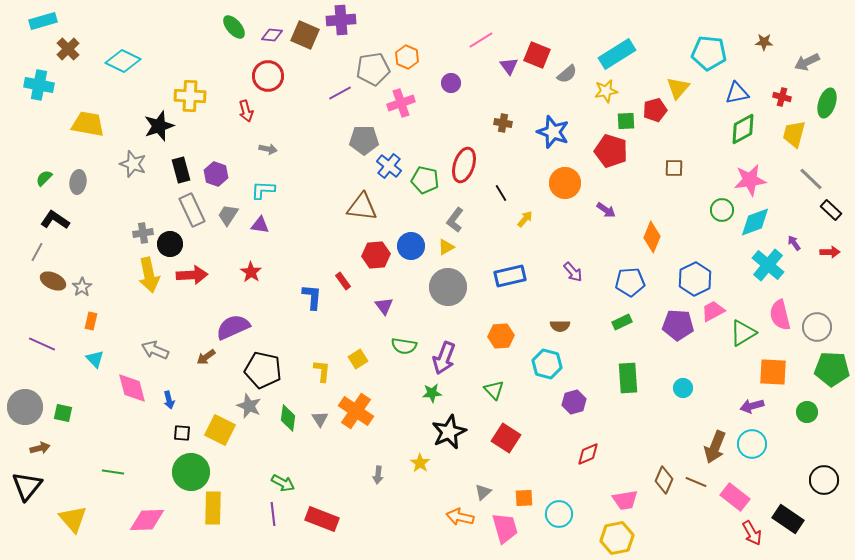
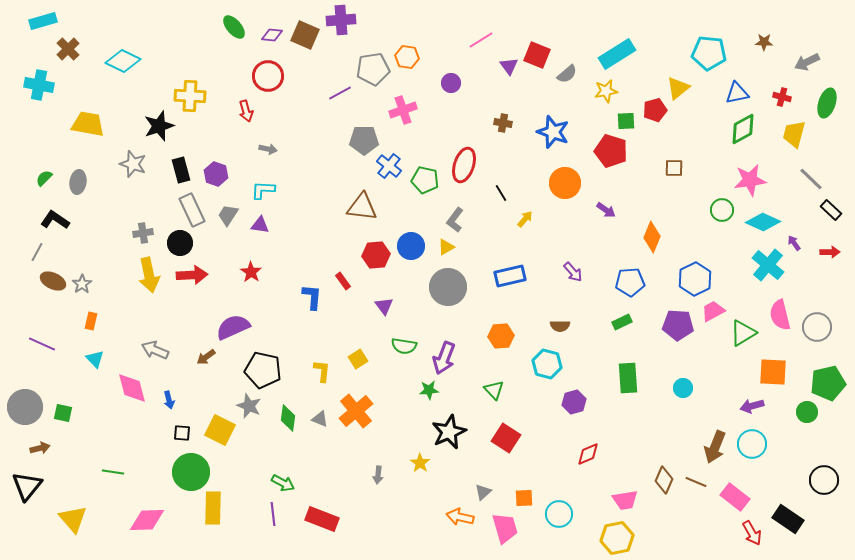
orange hexagon at (407, 57): rotated 15 degrees counterclockwise
yellow triangle at (678, 88): rotated 10 degrees clockwise
pink cross at (401, 103): moved 2 px right, 7 px down
cyan diamond at (755, 222): moved 8 px right; rotated 44 degrees clockwise
black circle at (170, 244): moved 10 px right, 1 px up
gray star at (82, 287): moved 3 px up
green pentagon at (832, 369): moved 4 px left, 14 px down; rotated 16 degrees counterclockwise
green star at (432, 393): moved 3 px left, 3 px up
orange cross at (356, 411): rotated 16 degrees clockwise
gray triangle at (320, 419): rotated 36 degrees counterclockwise
